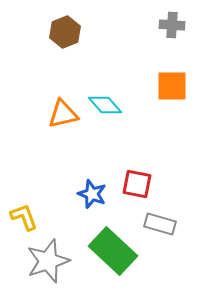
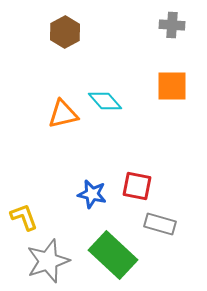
brown hexagon: rotated 8 degrees counterclockwise
cyan diamond: moved 4 px up
red square: moved 2 px down
blue star: rotated 8 degrees counterclockwise
green rectangle: moved 4 px down
